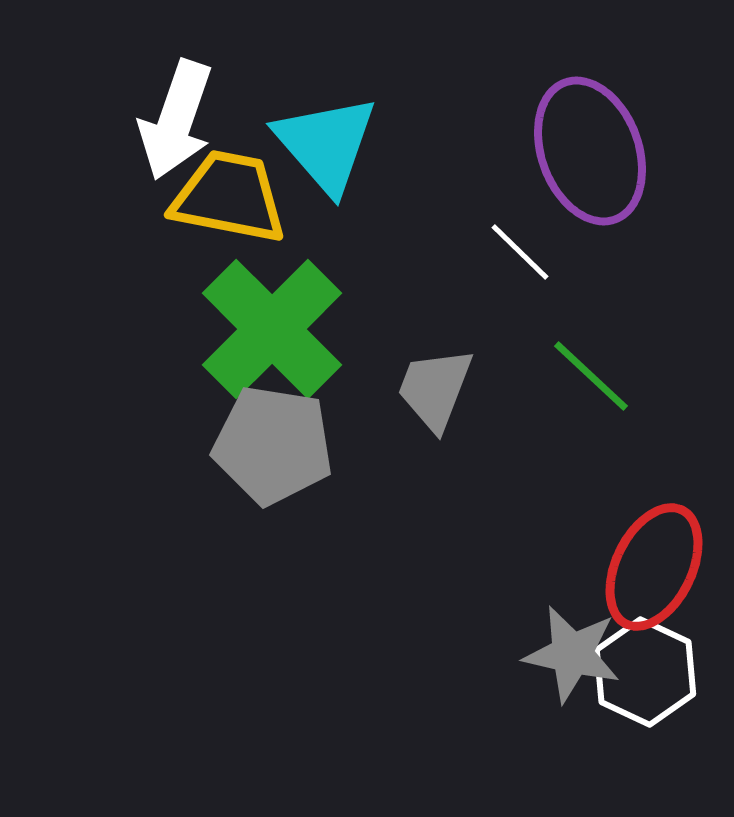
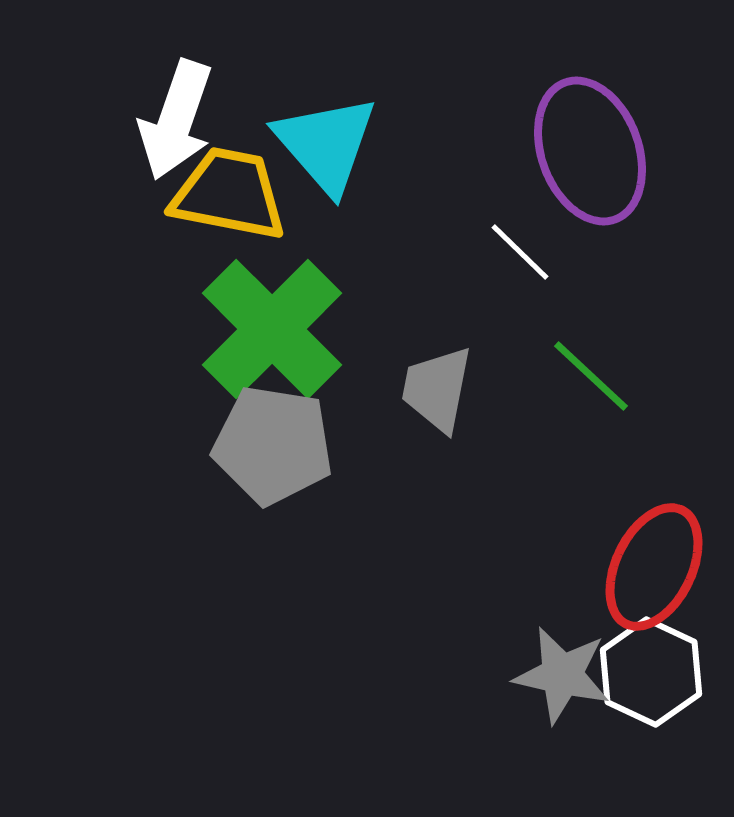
yellow trapezoid: moved 3 px up
gray trapezoid: moved 2 px right; rotated 10 degrees counterclockwise
gray star: moved 10 px left, 21 px down
white hexagon: moved 6 px right
